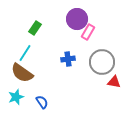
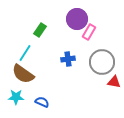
green rectangle: moved 5 px right, 2 px down
pink rectangle: moved 1 px right
brown semicircle: moved 1 px right, 1 px down
cyan star: rotated 21 degrees clockwise
blue semicircle: rotated 32 degrees counterclockwise
